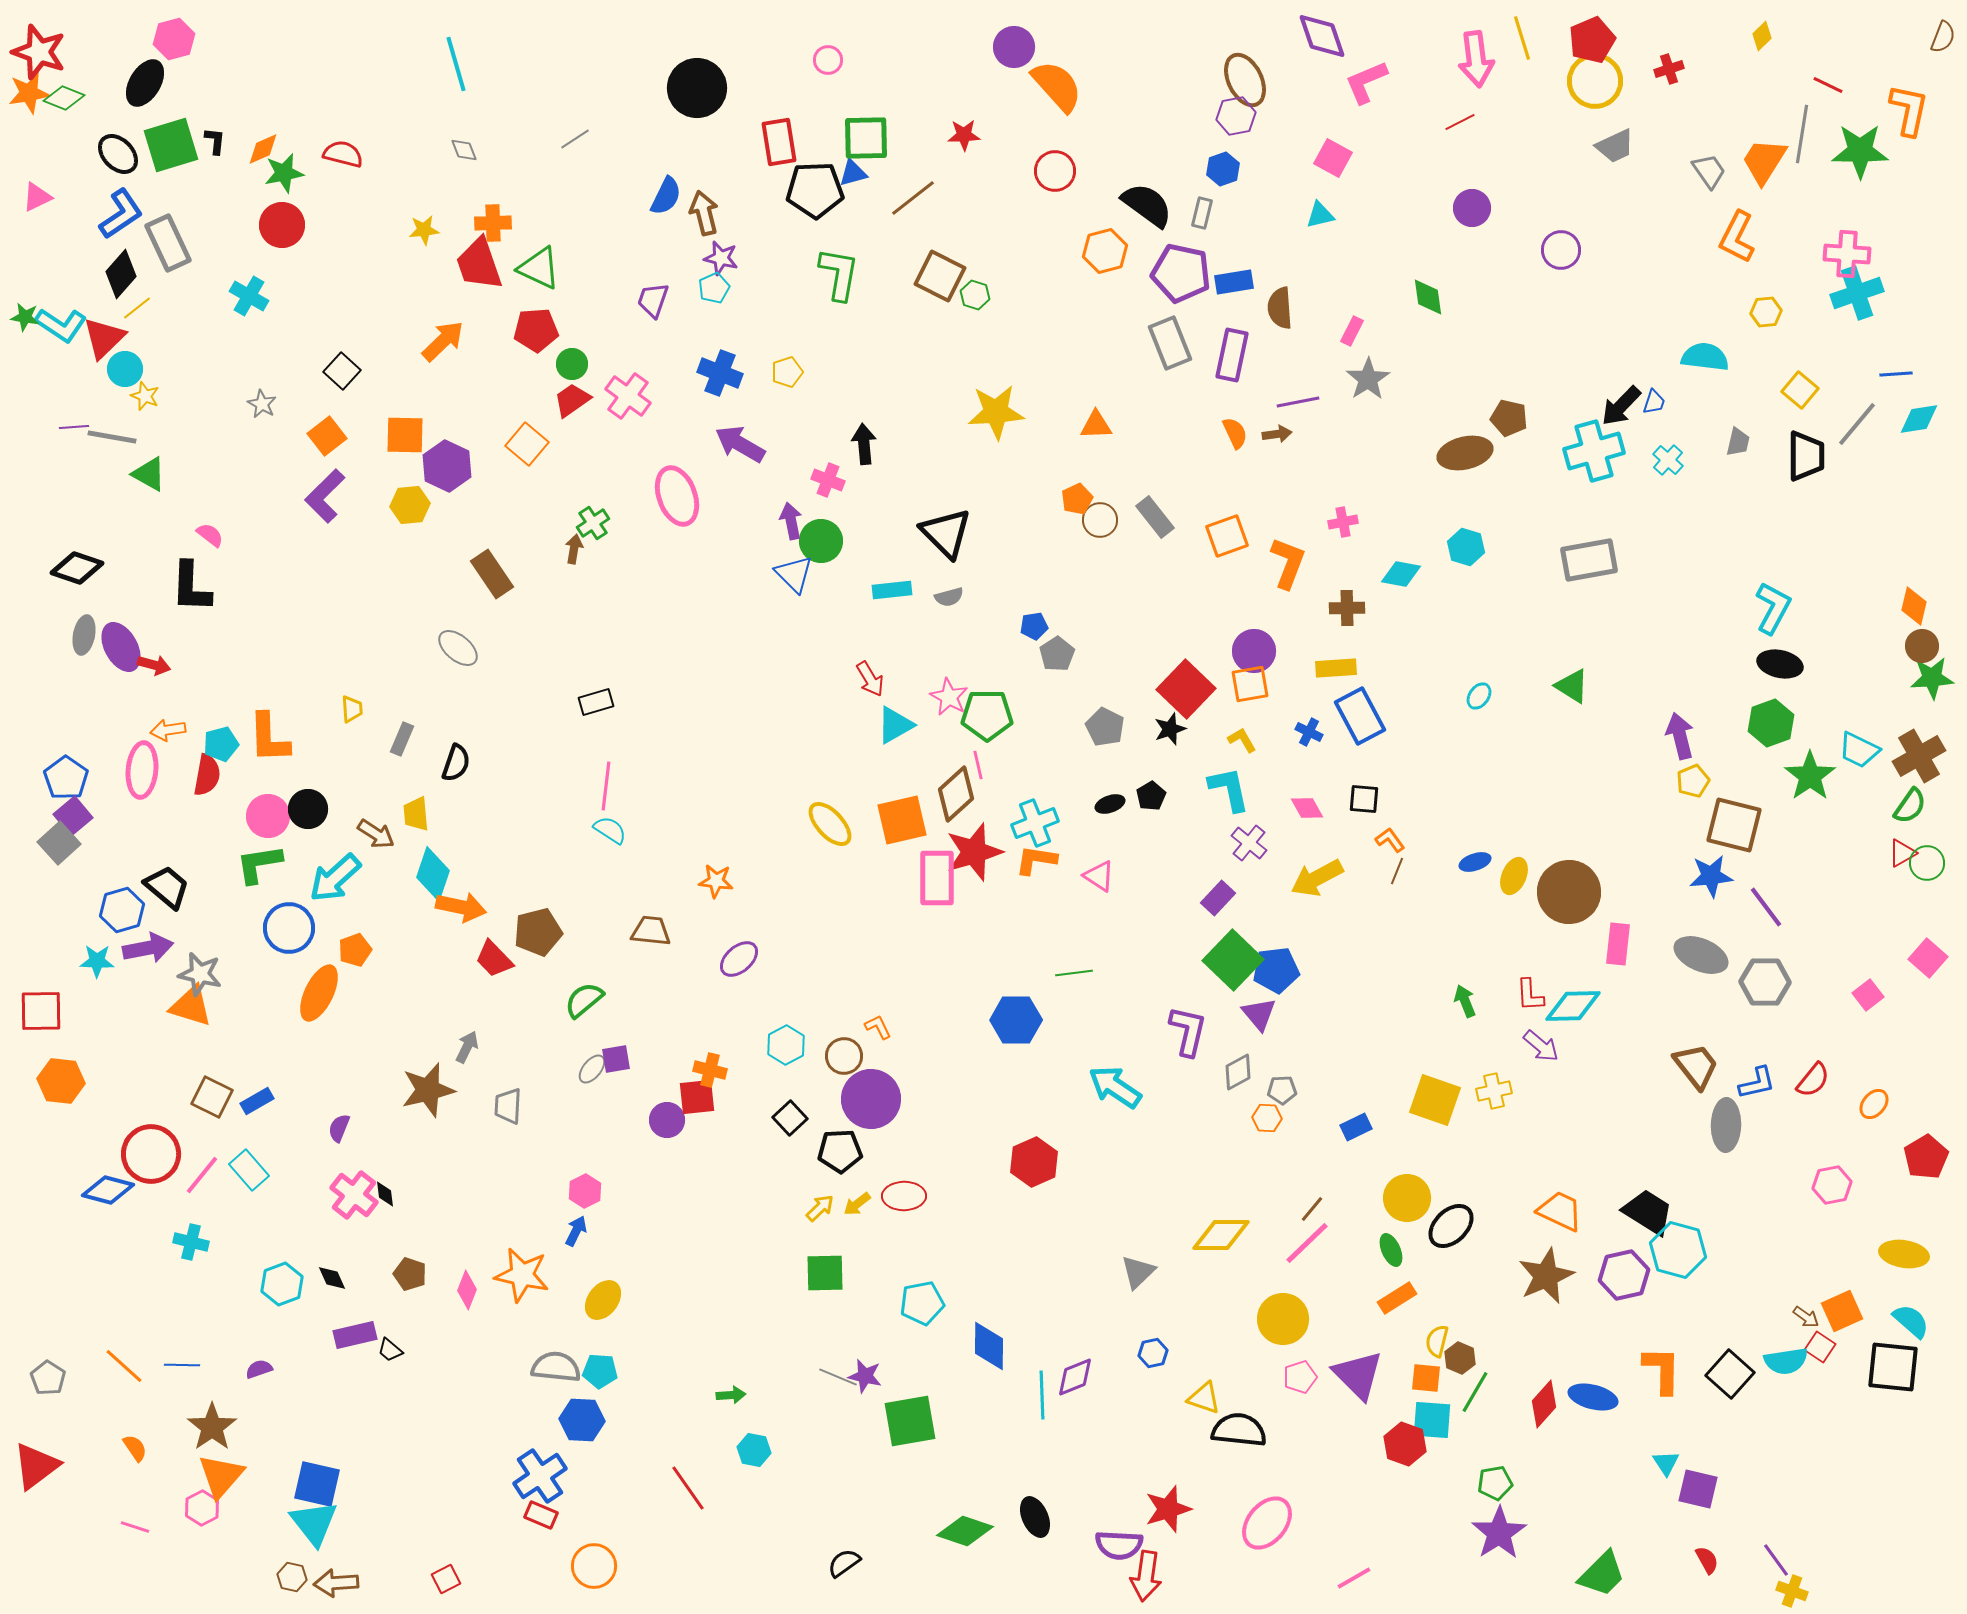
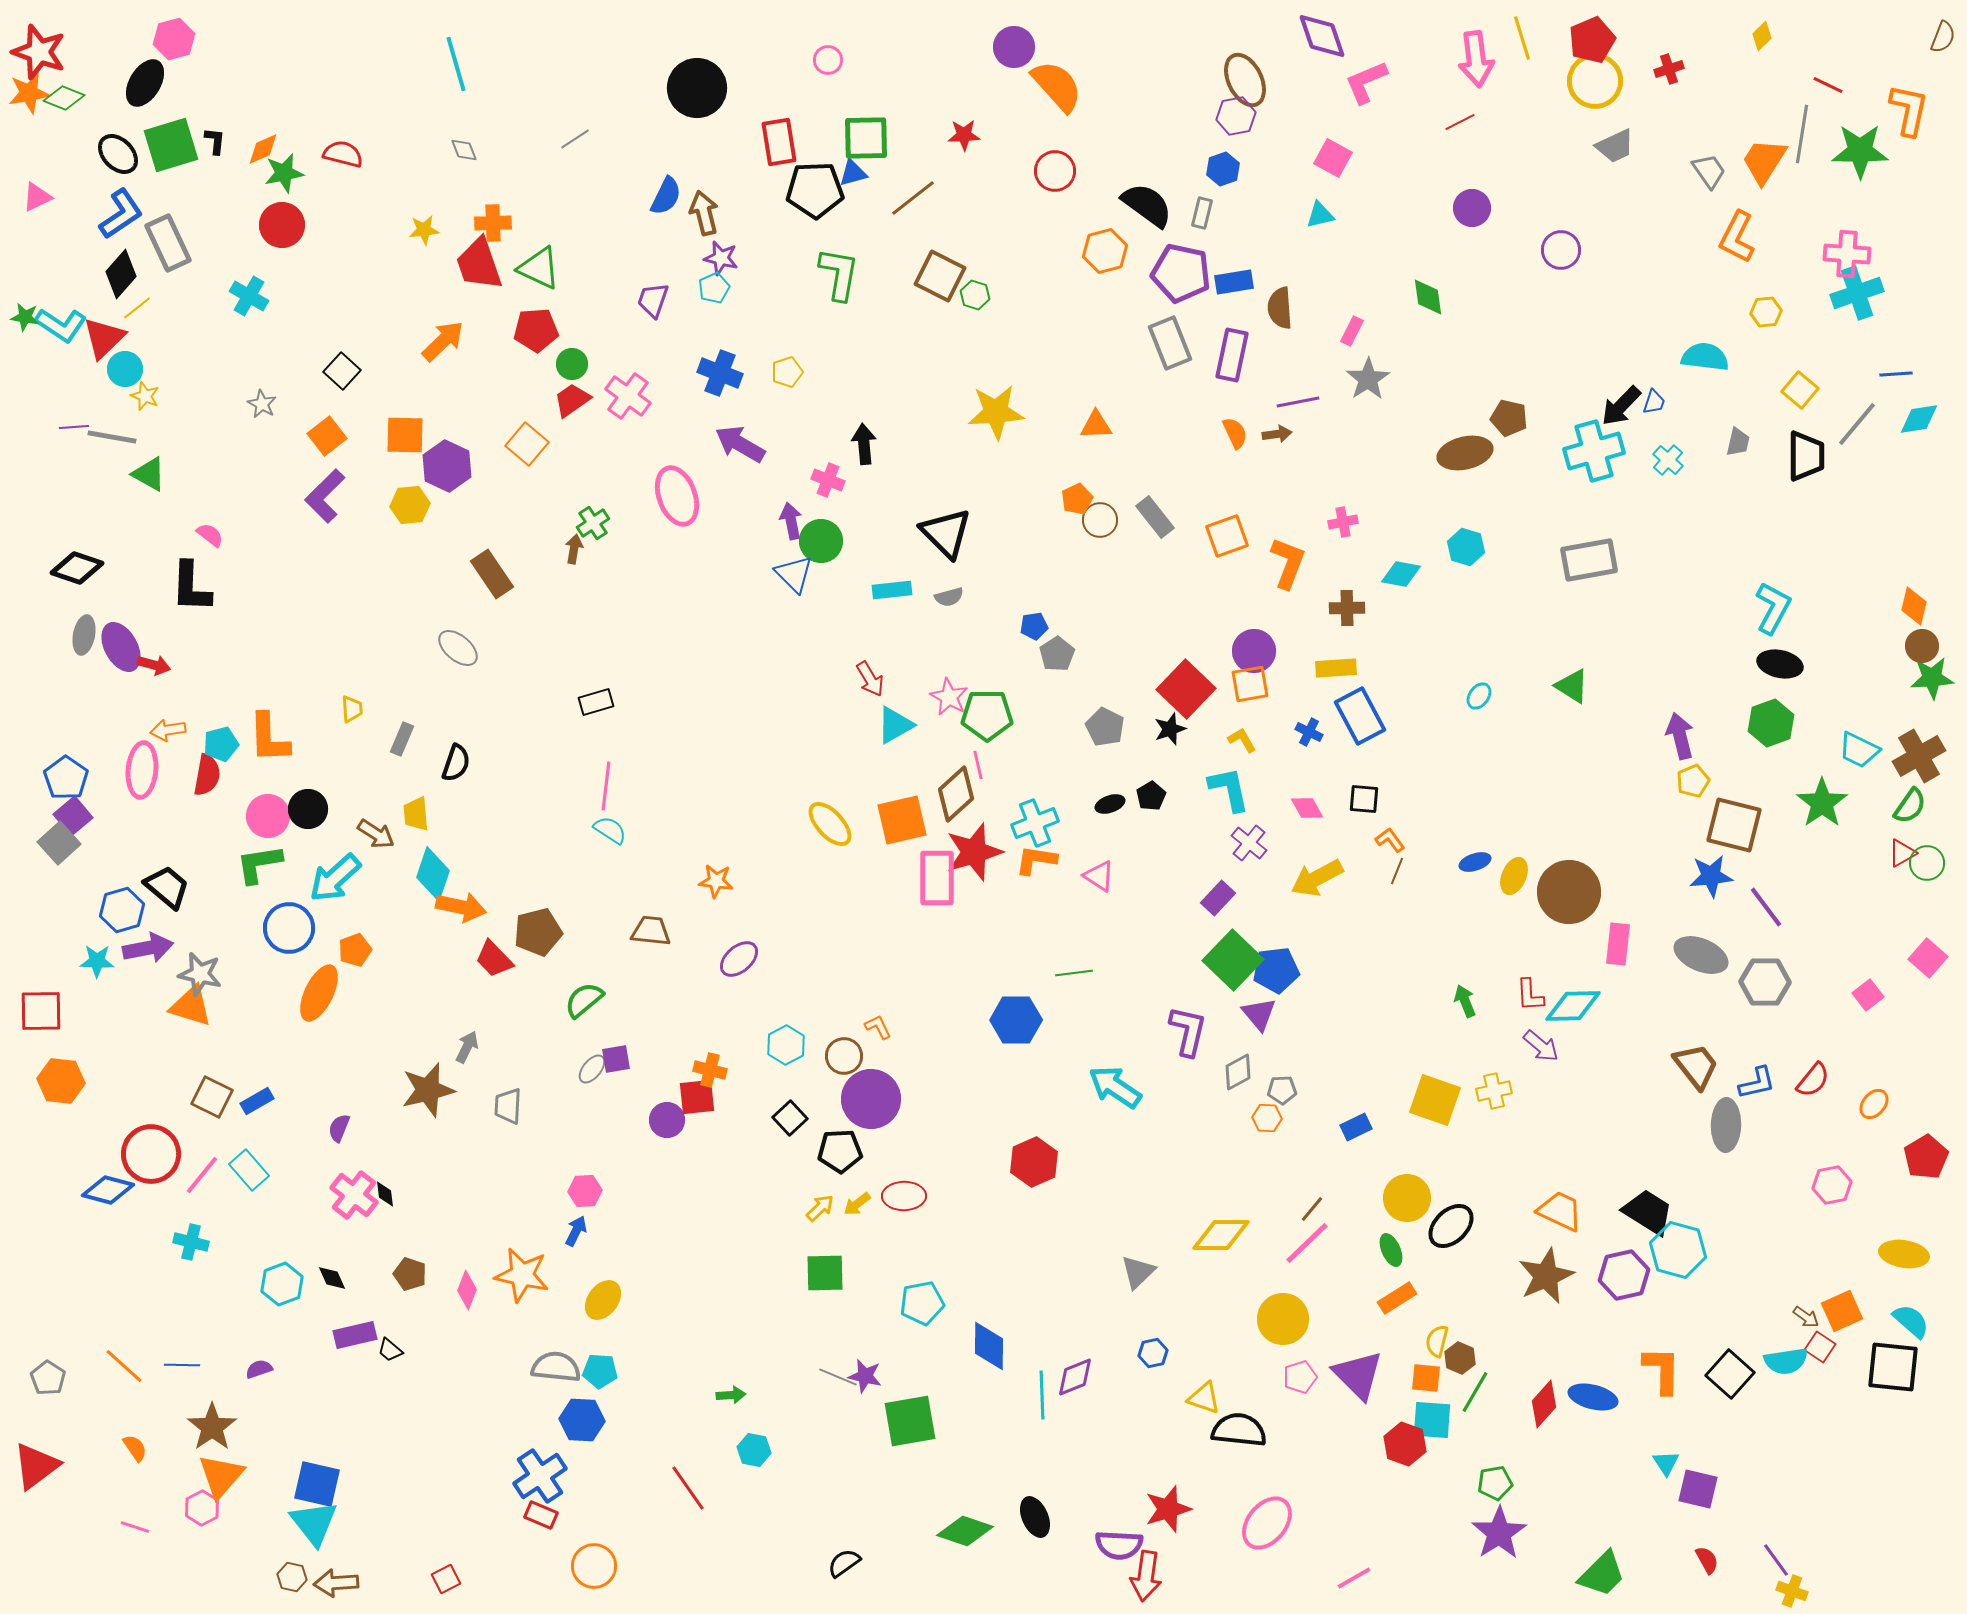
green star at (1810, 776): moved 12 px right, 27 px down
pink hexagon at (585, 1191): rotated 24 degrees clockwise
